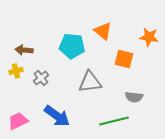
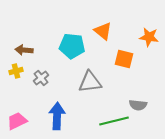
gray semicircle: moved 4 px right, 8 px down
blue arrow: rotated 124 degrees counterclockwise
pink trapezoid: moved 1 px left
